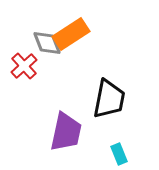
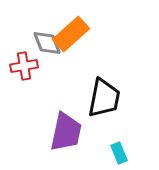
orange rectangle: rotated 9 degrees counterclockwise
red cross: rotated 32 degrees clockwise
black trapezoid: moved 5 px left, 1 px up
cyan rectangle: moved 1 px up
